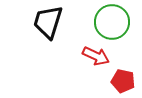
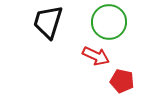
green circle: moved 3 px left
red pentagon: moved 1 px left
